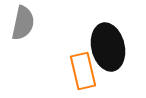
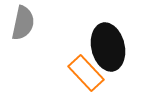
orange rectangle: moved 3 px right, 2 px down; rotated 30 degrees counterclockwise
